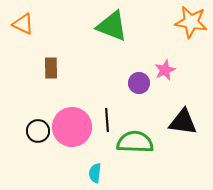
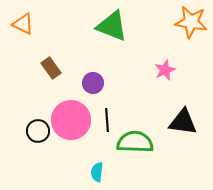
brown rectangle: rotated 35 degrees counterclockwise
purple circle: moved 46 px left
pink circle: moved 1 px left, 7 px up
cyan semicircle: moved 2 px right, 1 px up
